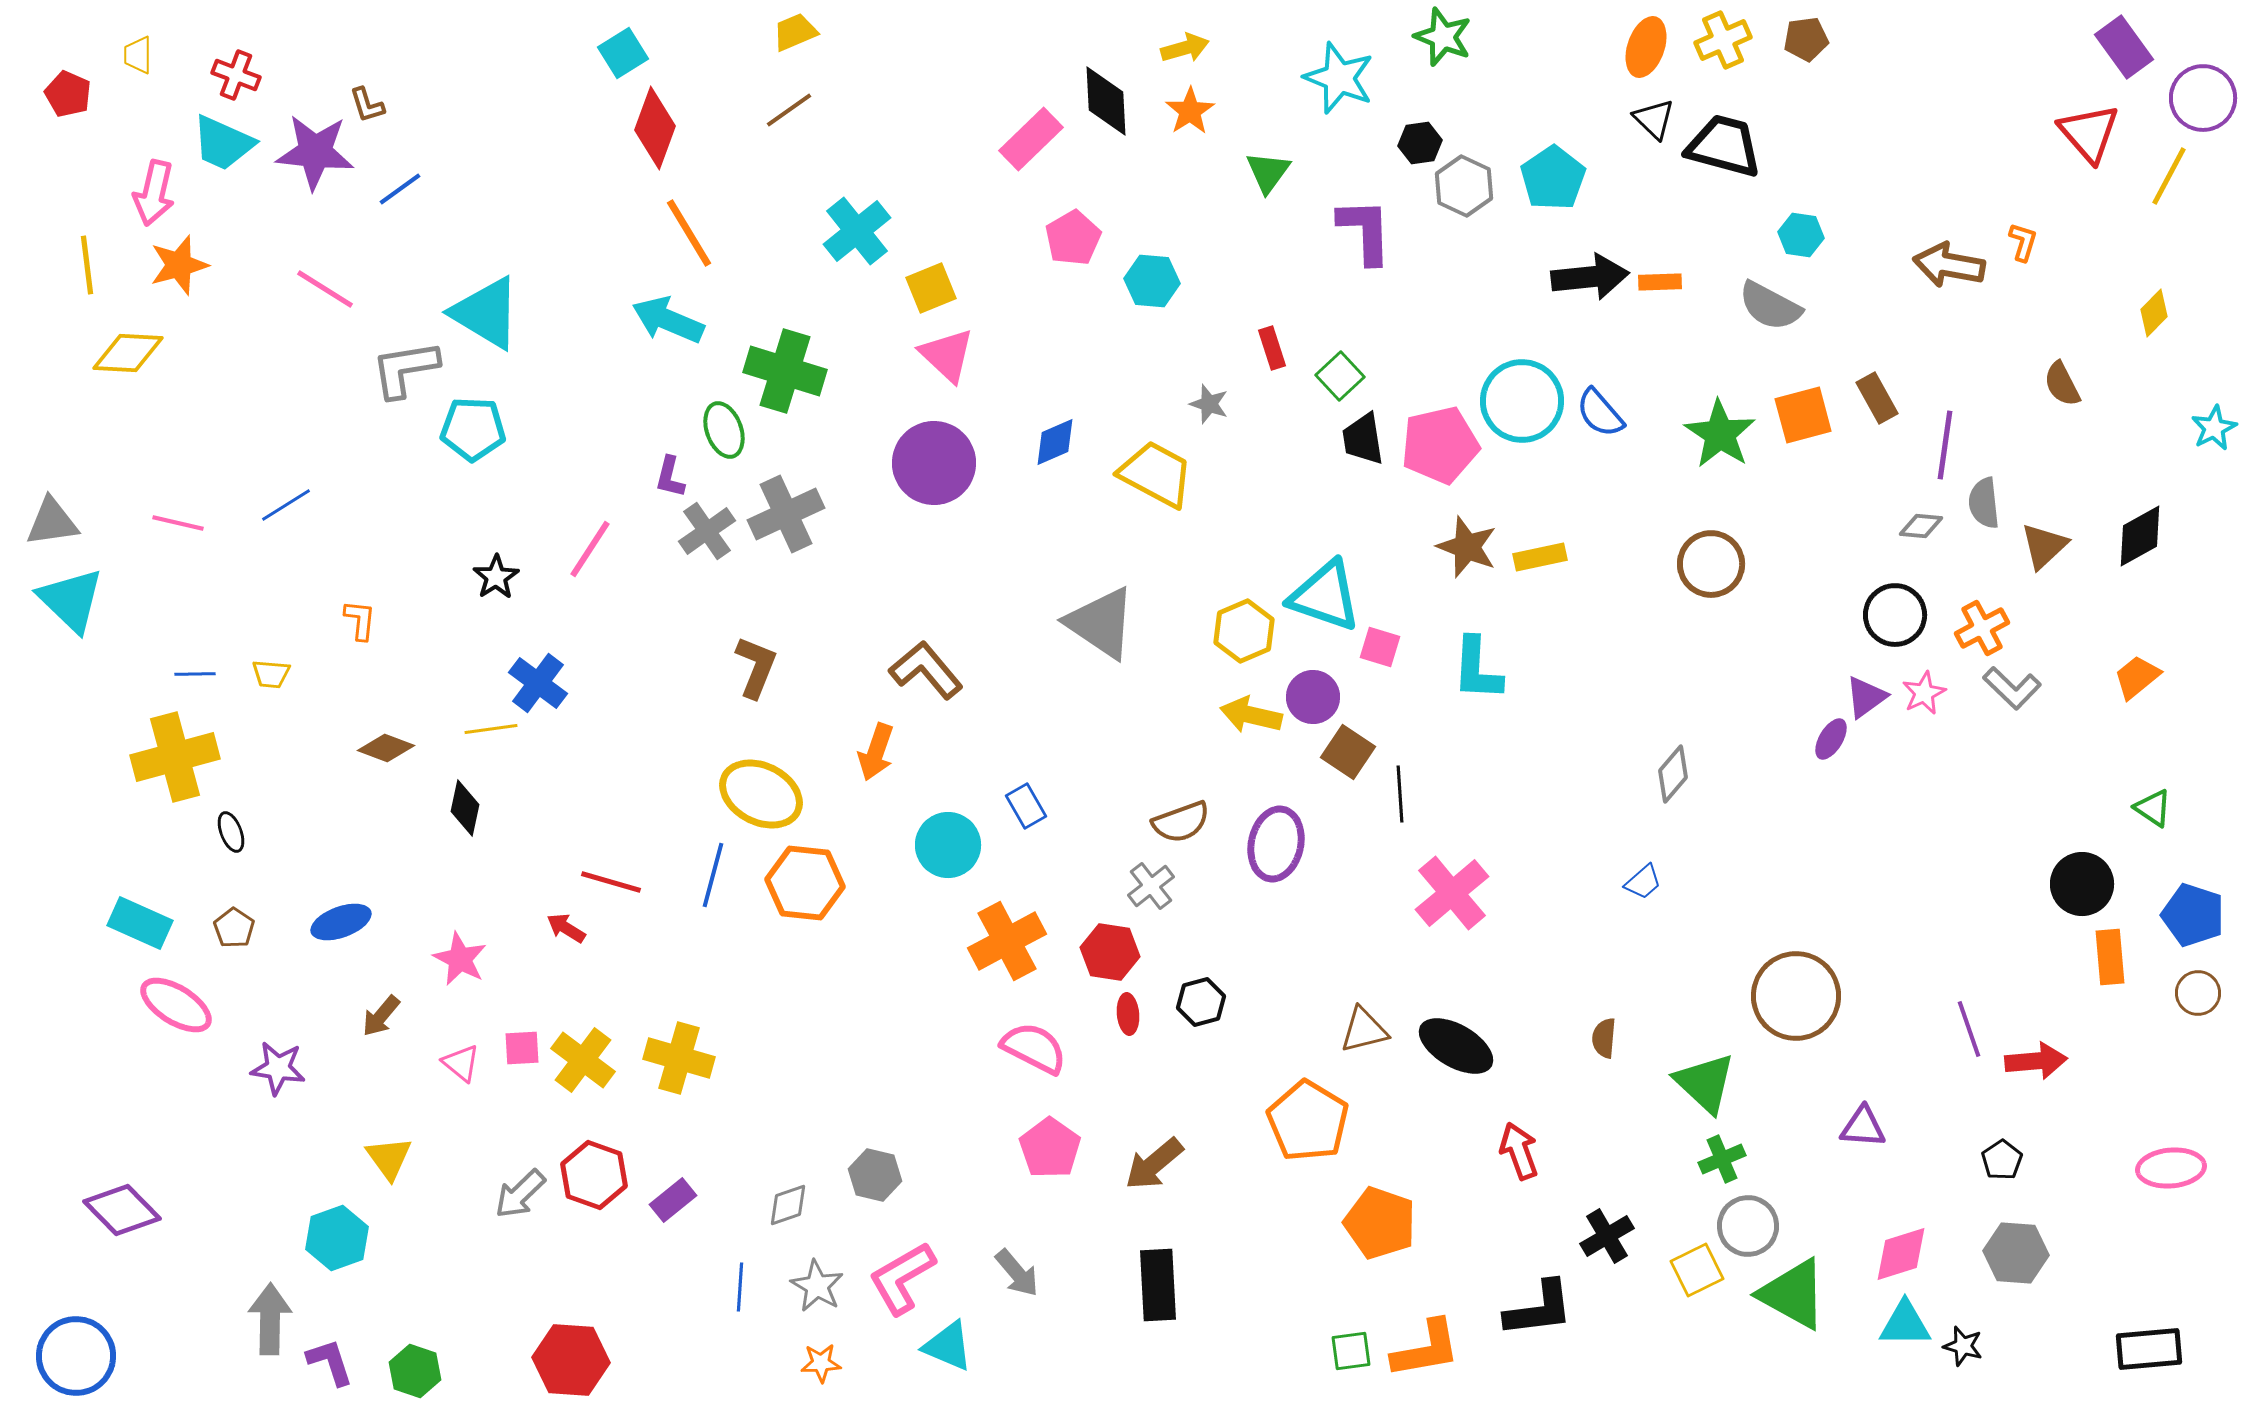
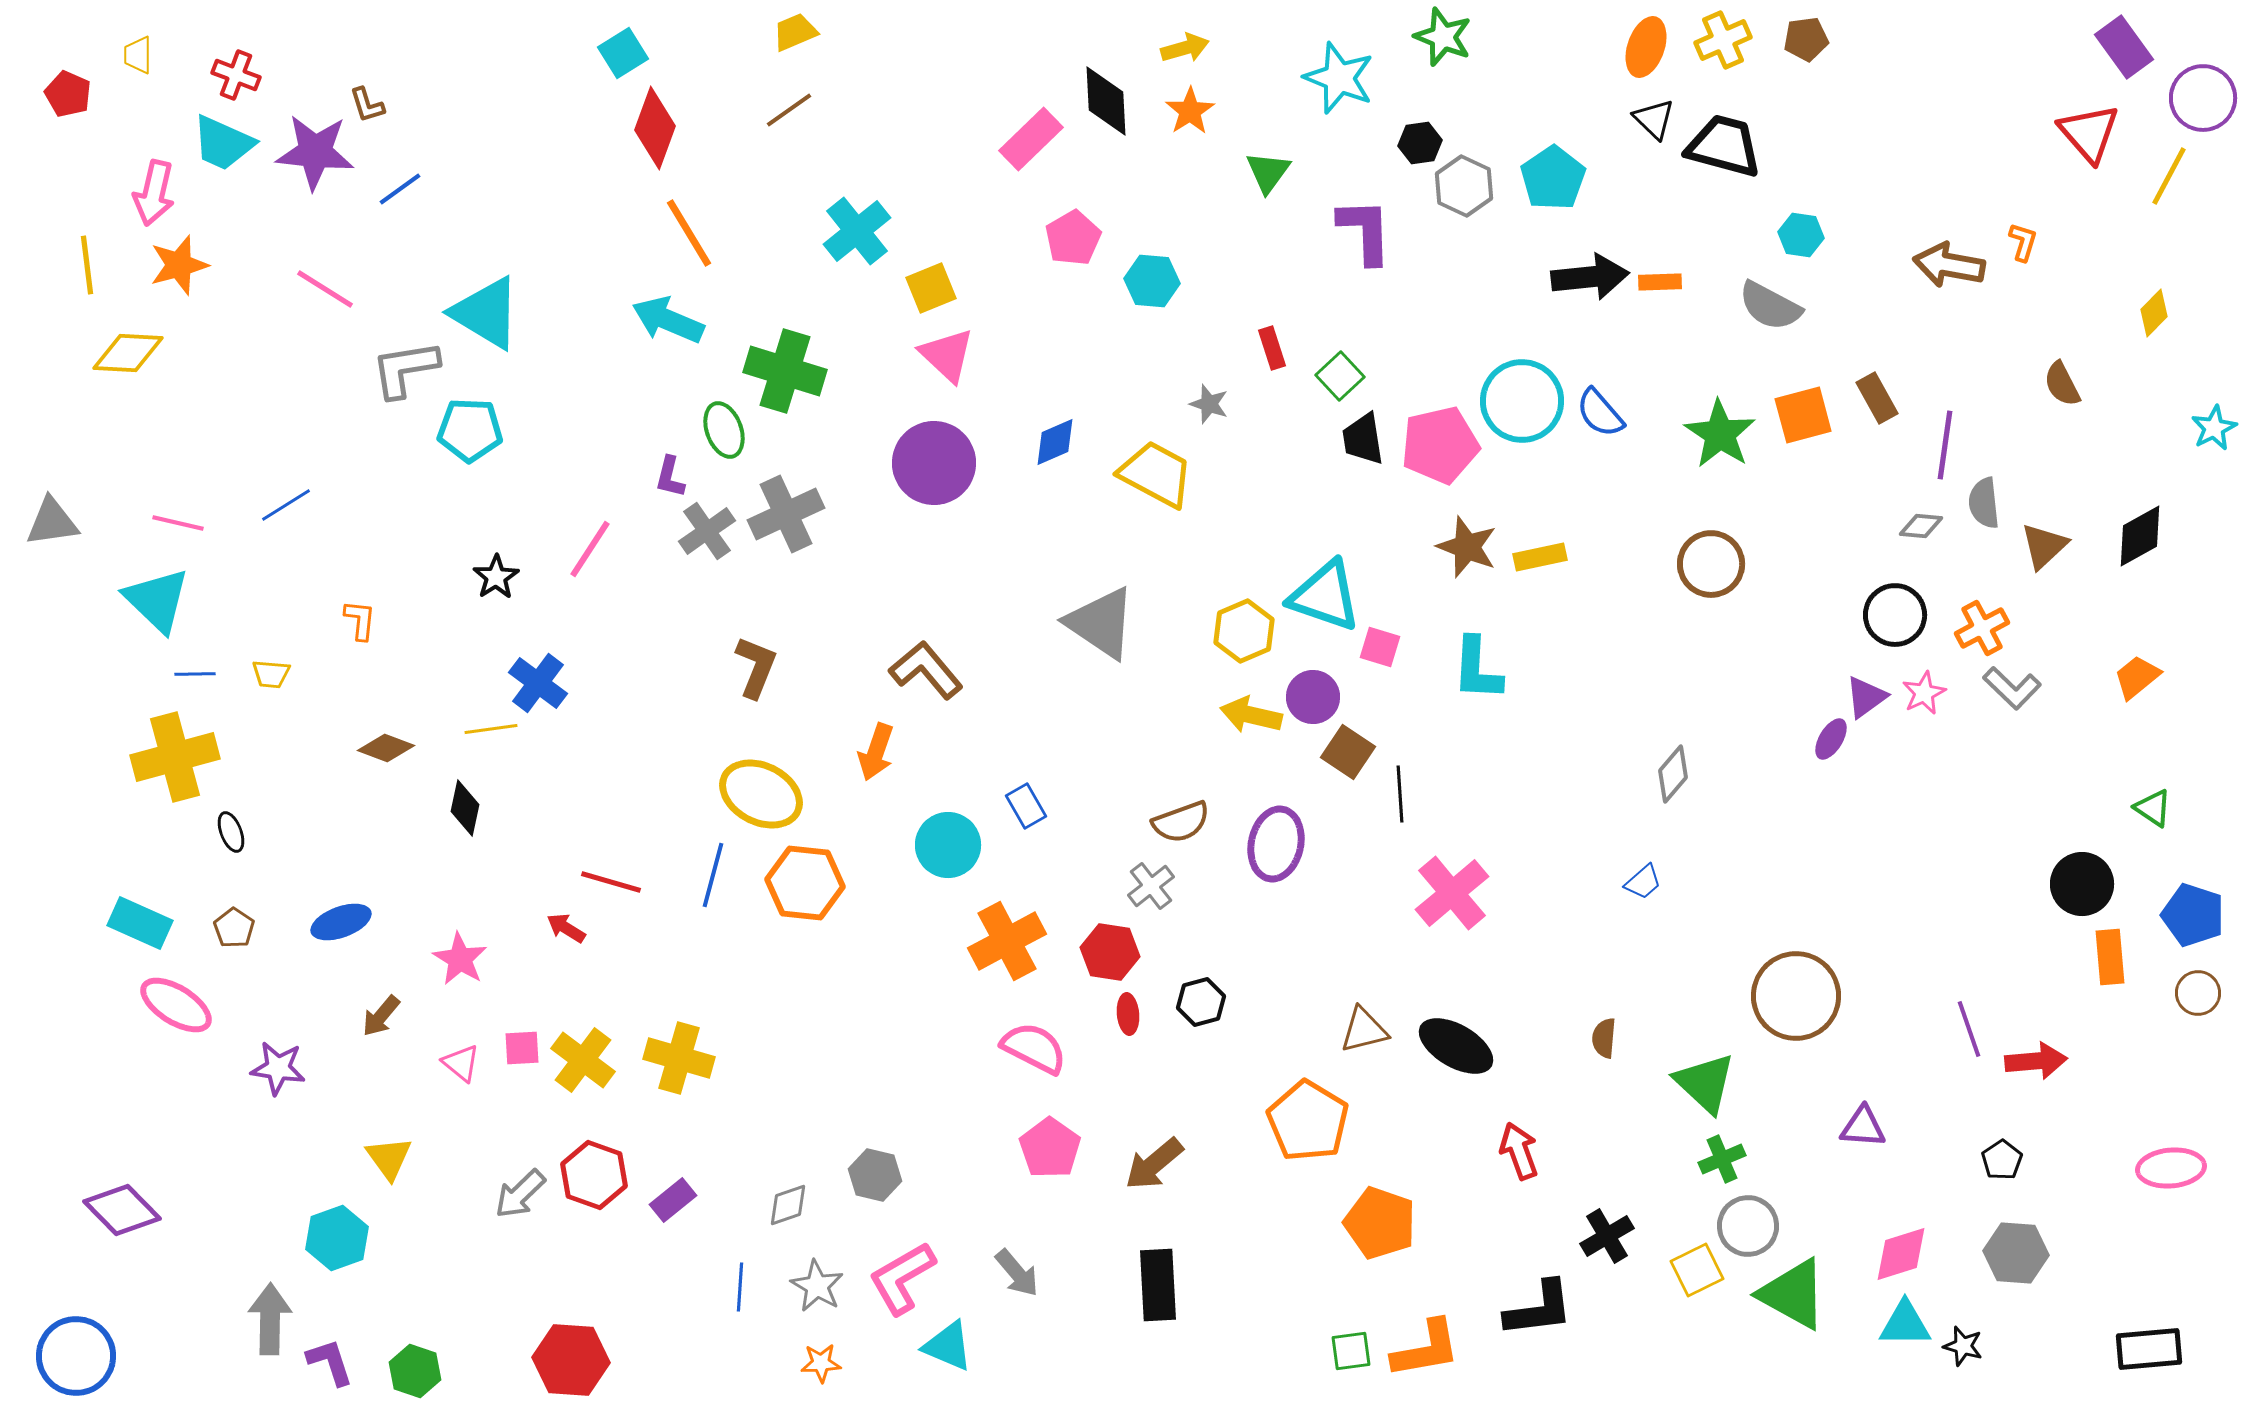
cyan pentagon at (473, 429): moved 3 px left, 1 px down
cyan triangle at (71, 600): moved 86 px right
pink star at (460, 959): rotated 4 degrees clockwise
